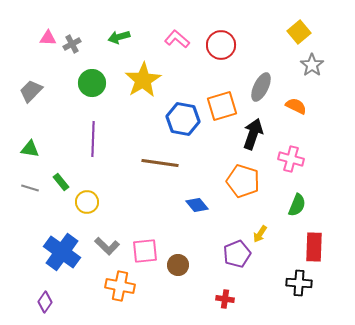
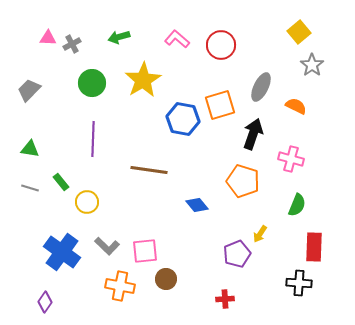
gray trapezoid: moved 2 px left, 1 px up
orange square: moved 2 px left, 1 px up
brown line: moved 11 px left, 7 px down
brown circle: moved 12 px left, 14 px down
red cross: rotated 12 degrees counterclockwise
